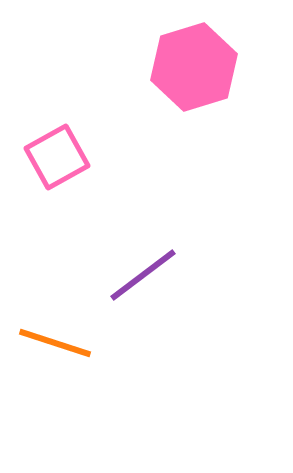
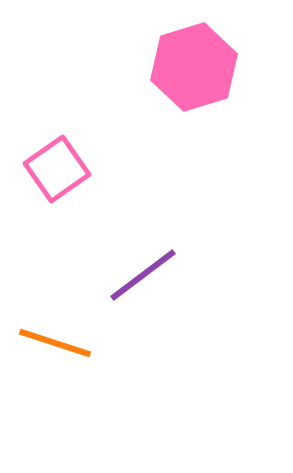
pink square: moved 12 px down; rotated 6 degrees counterclockwise
